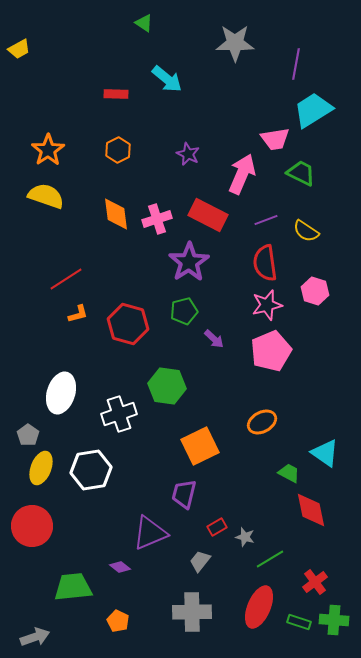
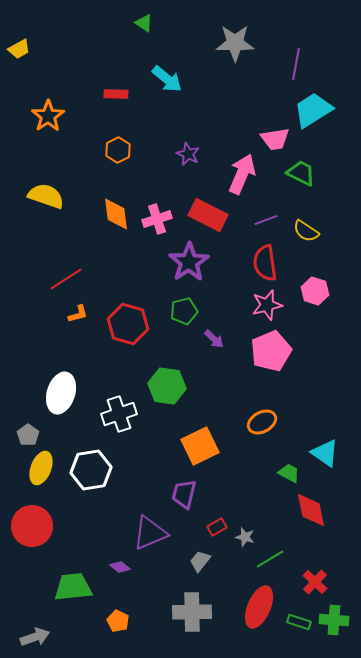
orange star at (48, 150): moved 34 px up
red cross at (315, 582): rotated 10 degrees counterclockwise
